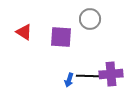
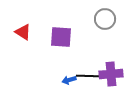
gray circle: moved 15 px right
red triangle: moved 1 px left
blue arrow: rotated 56 degrees clockwise
